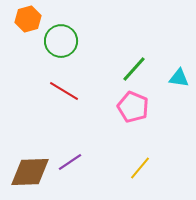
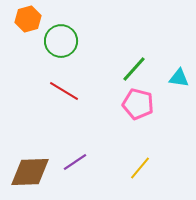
pink pentagon: moved 5 px right, 3 px up; rotated 8 degrees counterclockwise
purple line: moved 5 px right
